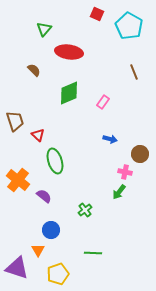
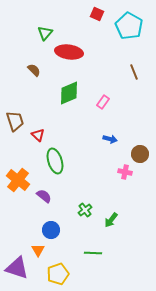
green triangle: moved 1 px right, 4 px down
green arrow: moved 8 px left, 28 px down
